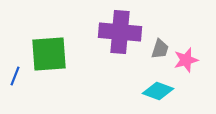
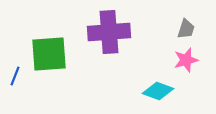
purple cross: moved 11 px left; rotated 9 degrees counterclockwise
gray trapezoid: moved 26 px right, 20 px up
